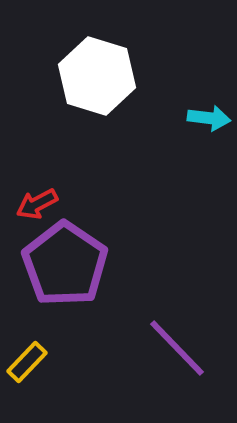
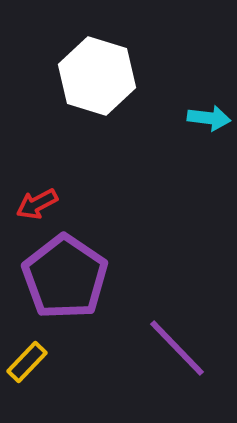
purple pentagon: moved 13 px down
